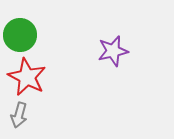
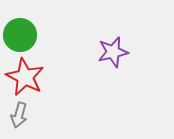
purple star: moved 1 px down
red star: moved 2 px left
